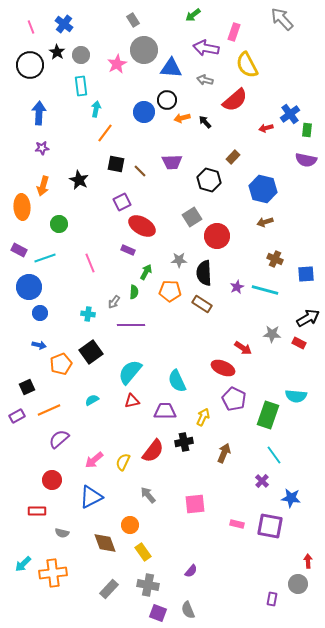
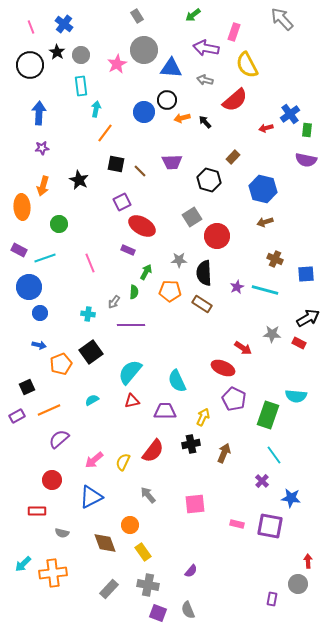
gray rectangle at (133, 20): moved 4 px right, 4 px up
black cross at (184, 442): moved 7 px right, 2 px down
